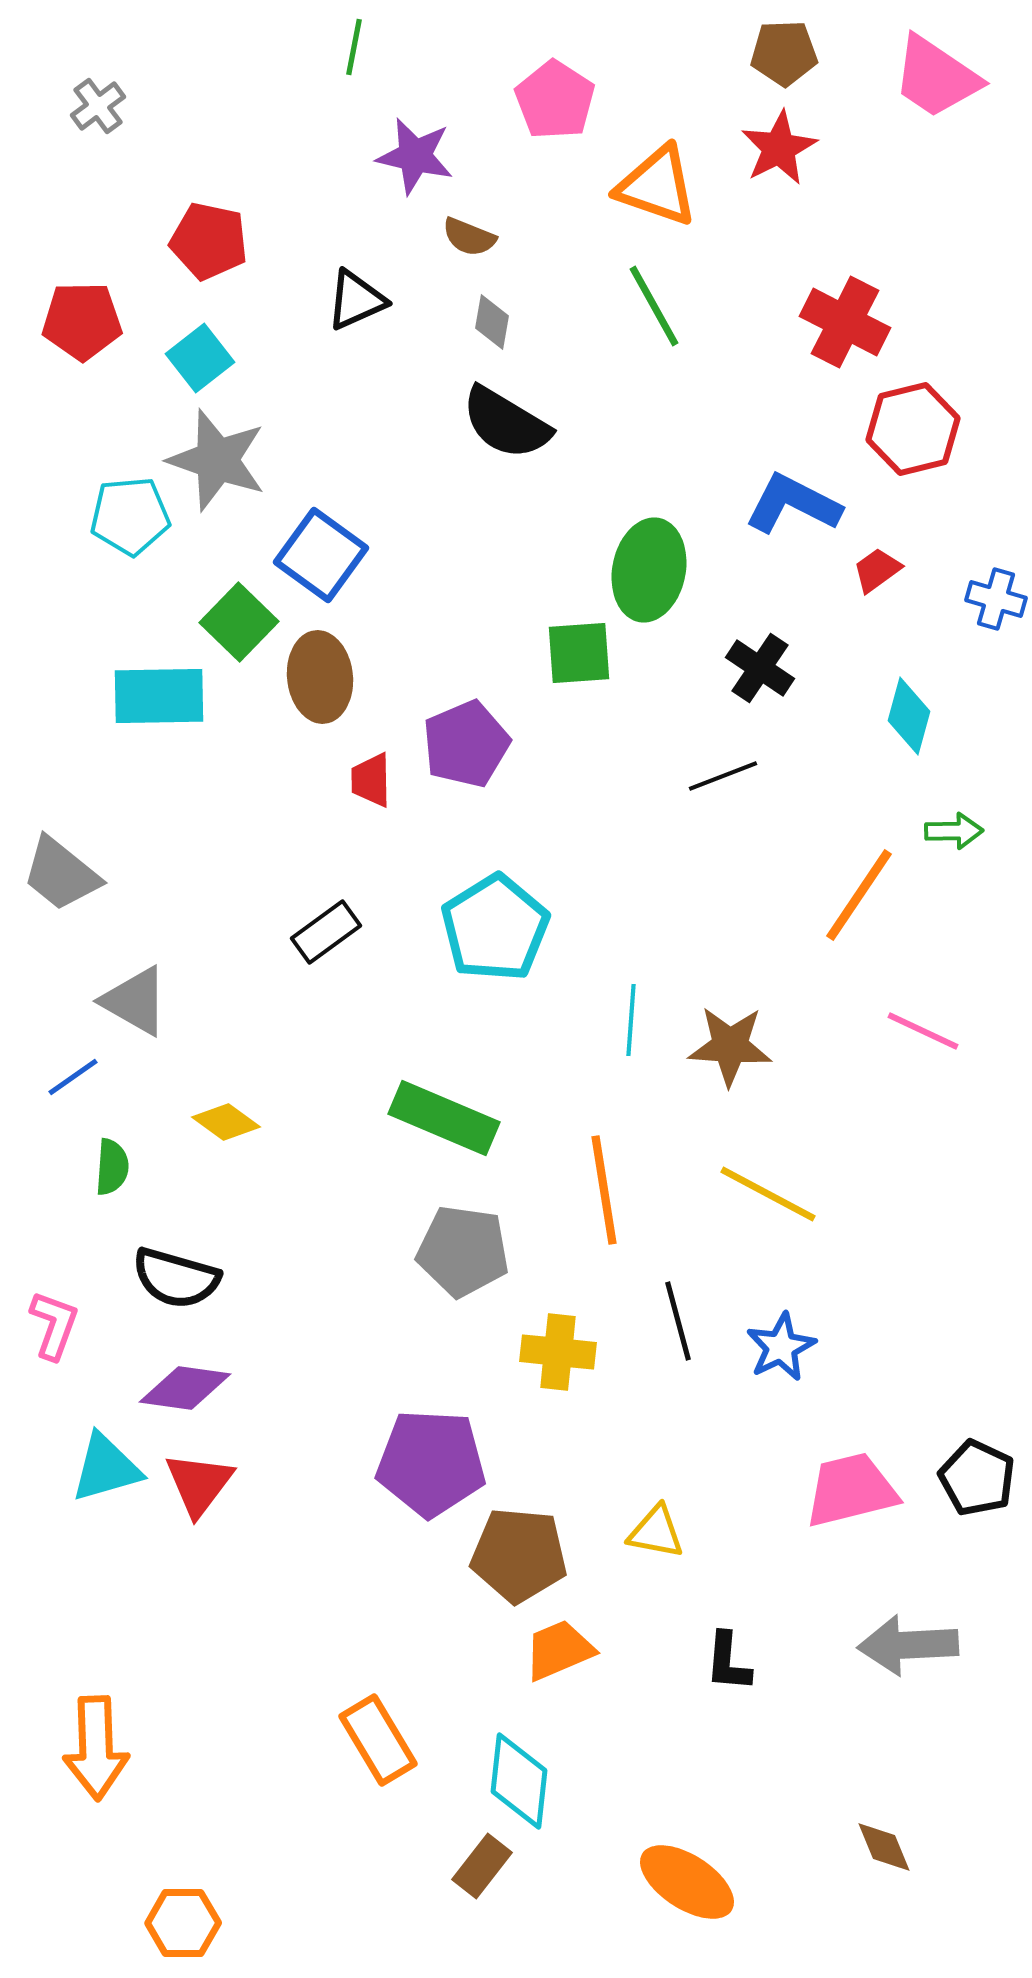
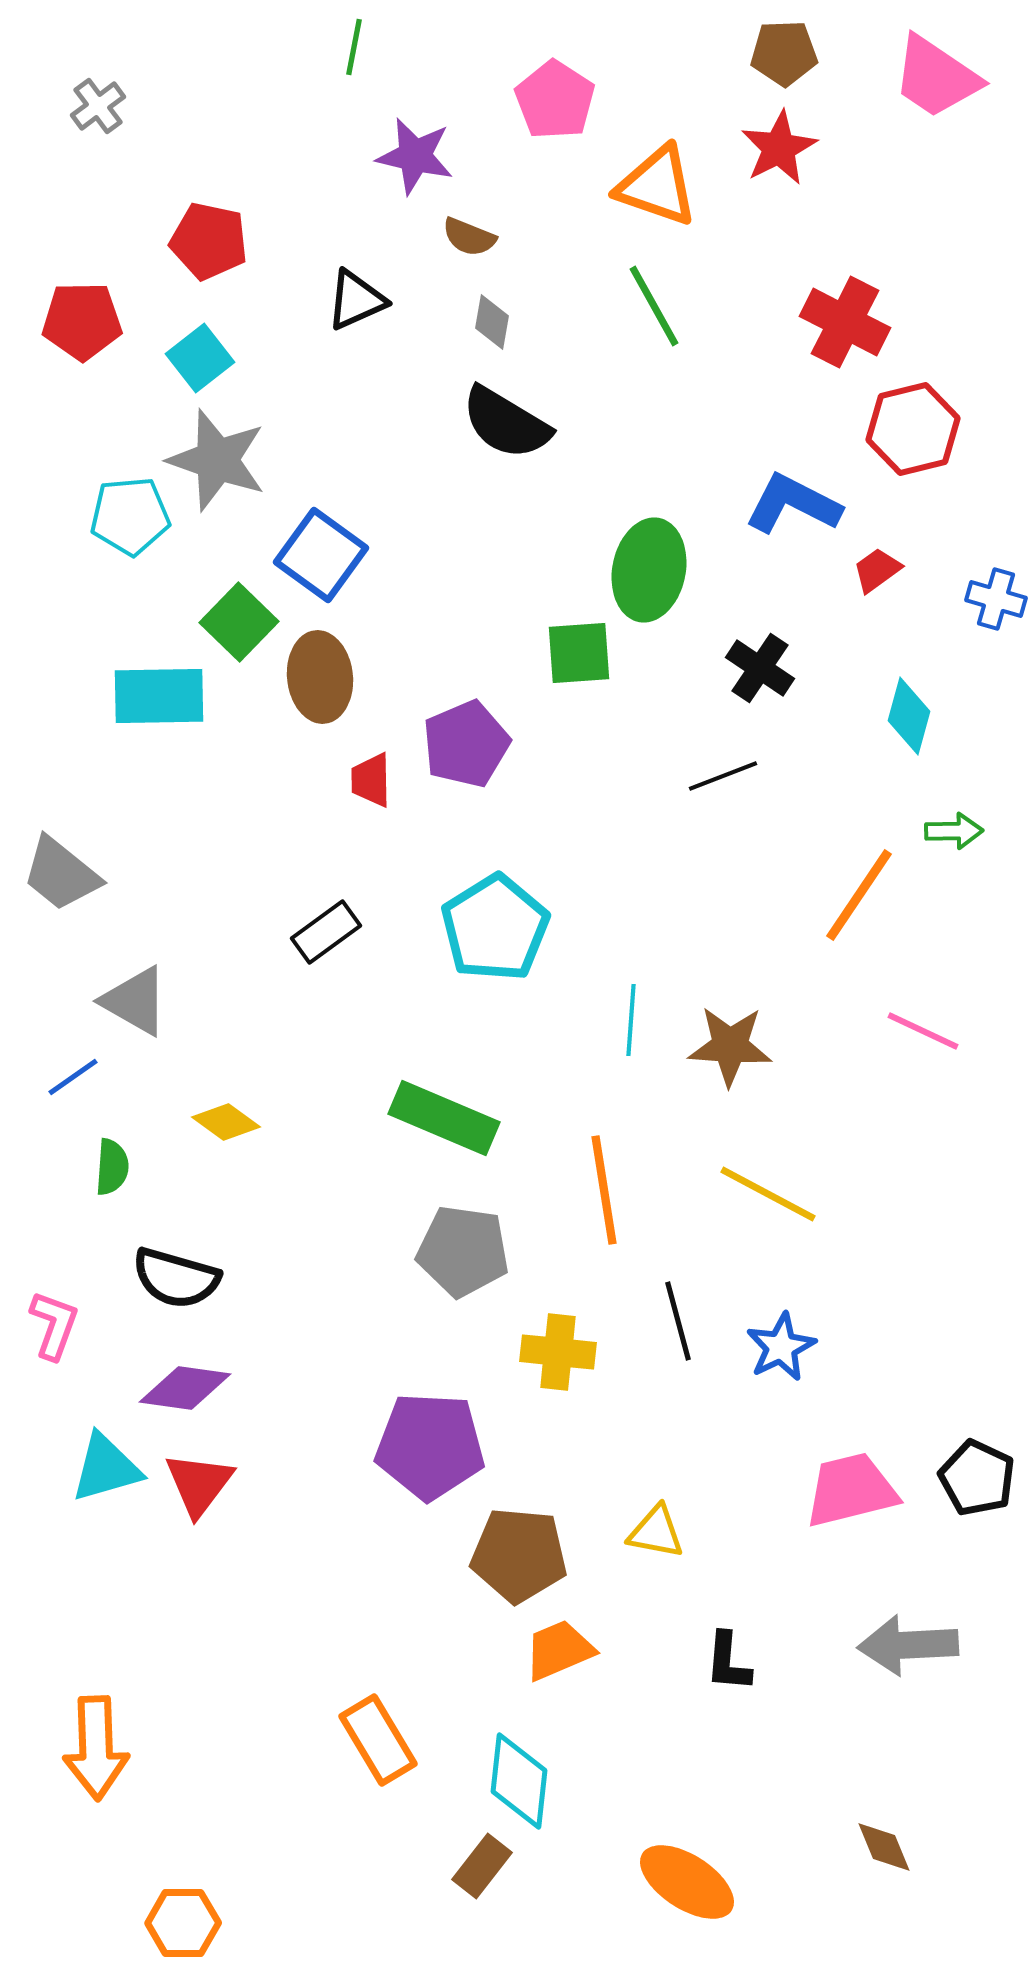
purple pentagon at (431, 1463): moved 1 px left, 17 px up
